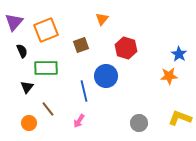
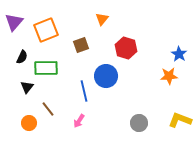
black semicircle: moved 6 px down; rotated 48 degrees clockwise
yellow L-shape: moved 2 px down
